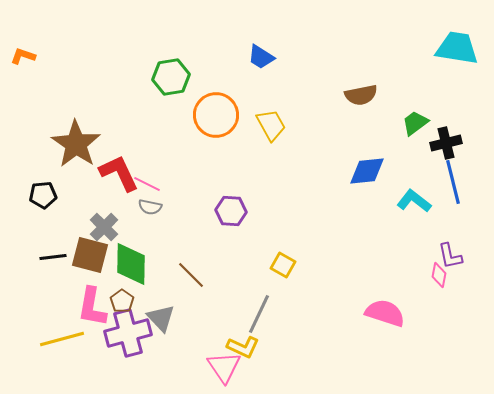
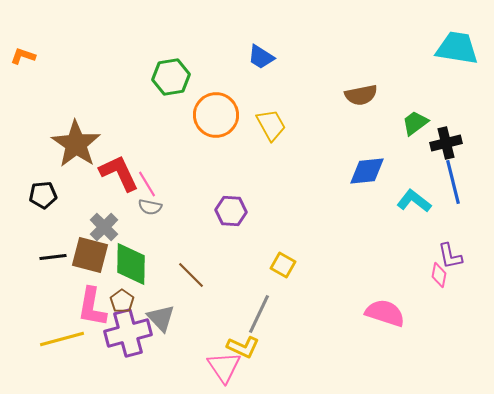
pink line: rotated 32 degrees clockwise
